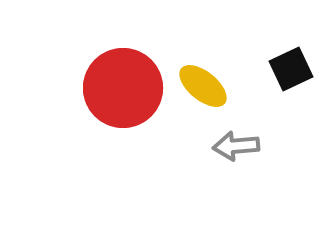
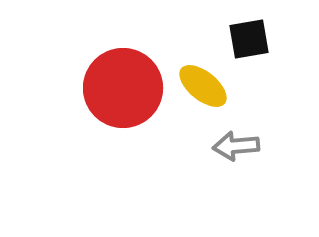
black square: moved 42 px left, 30 px up; rotated 15 degrees clockwise
